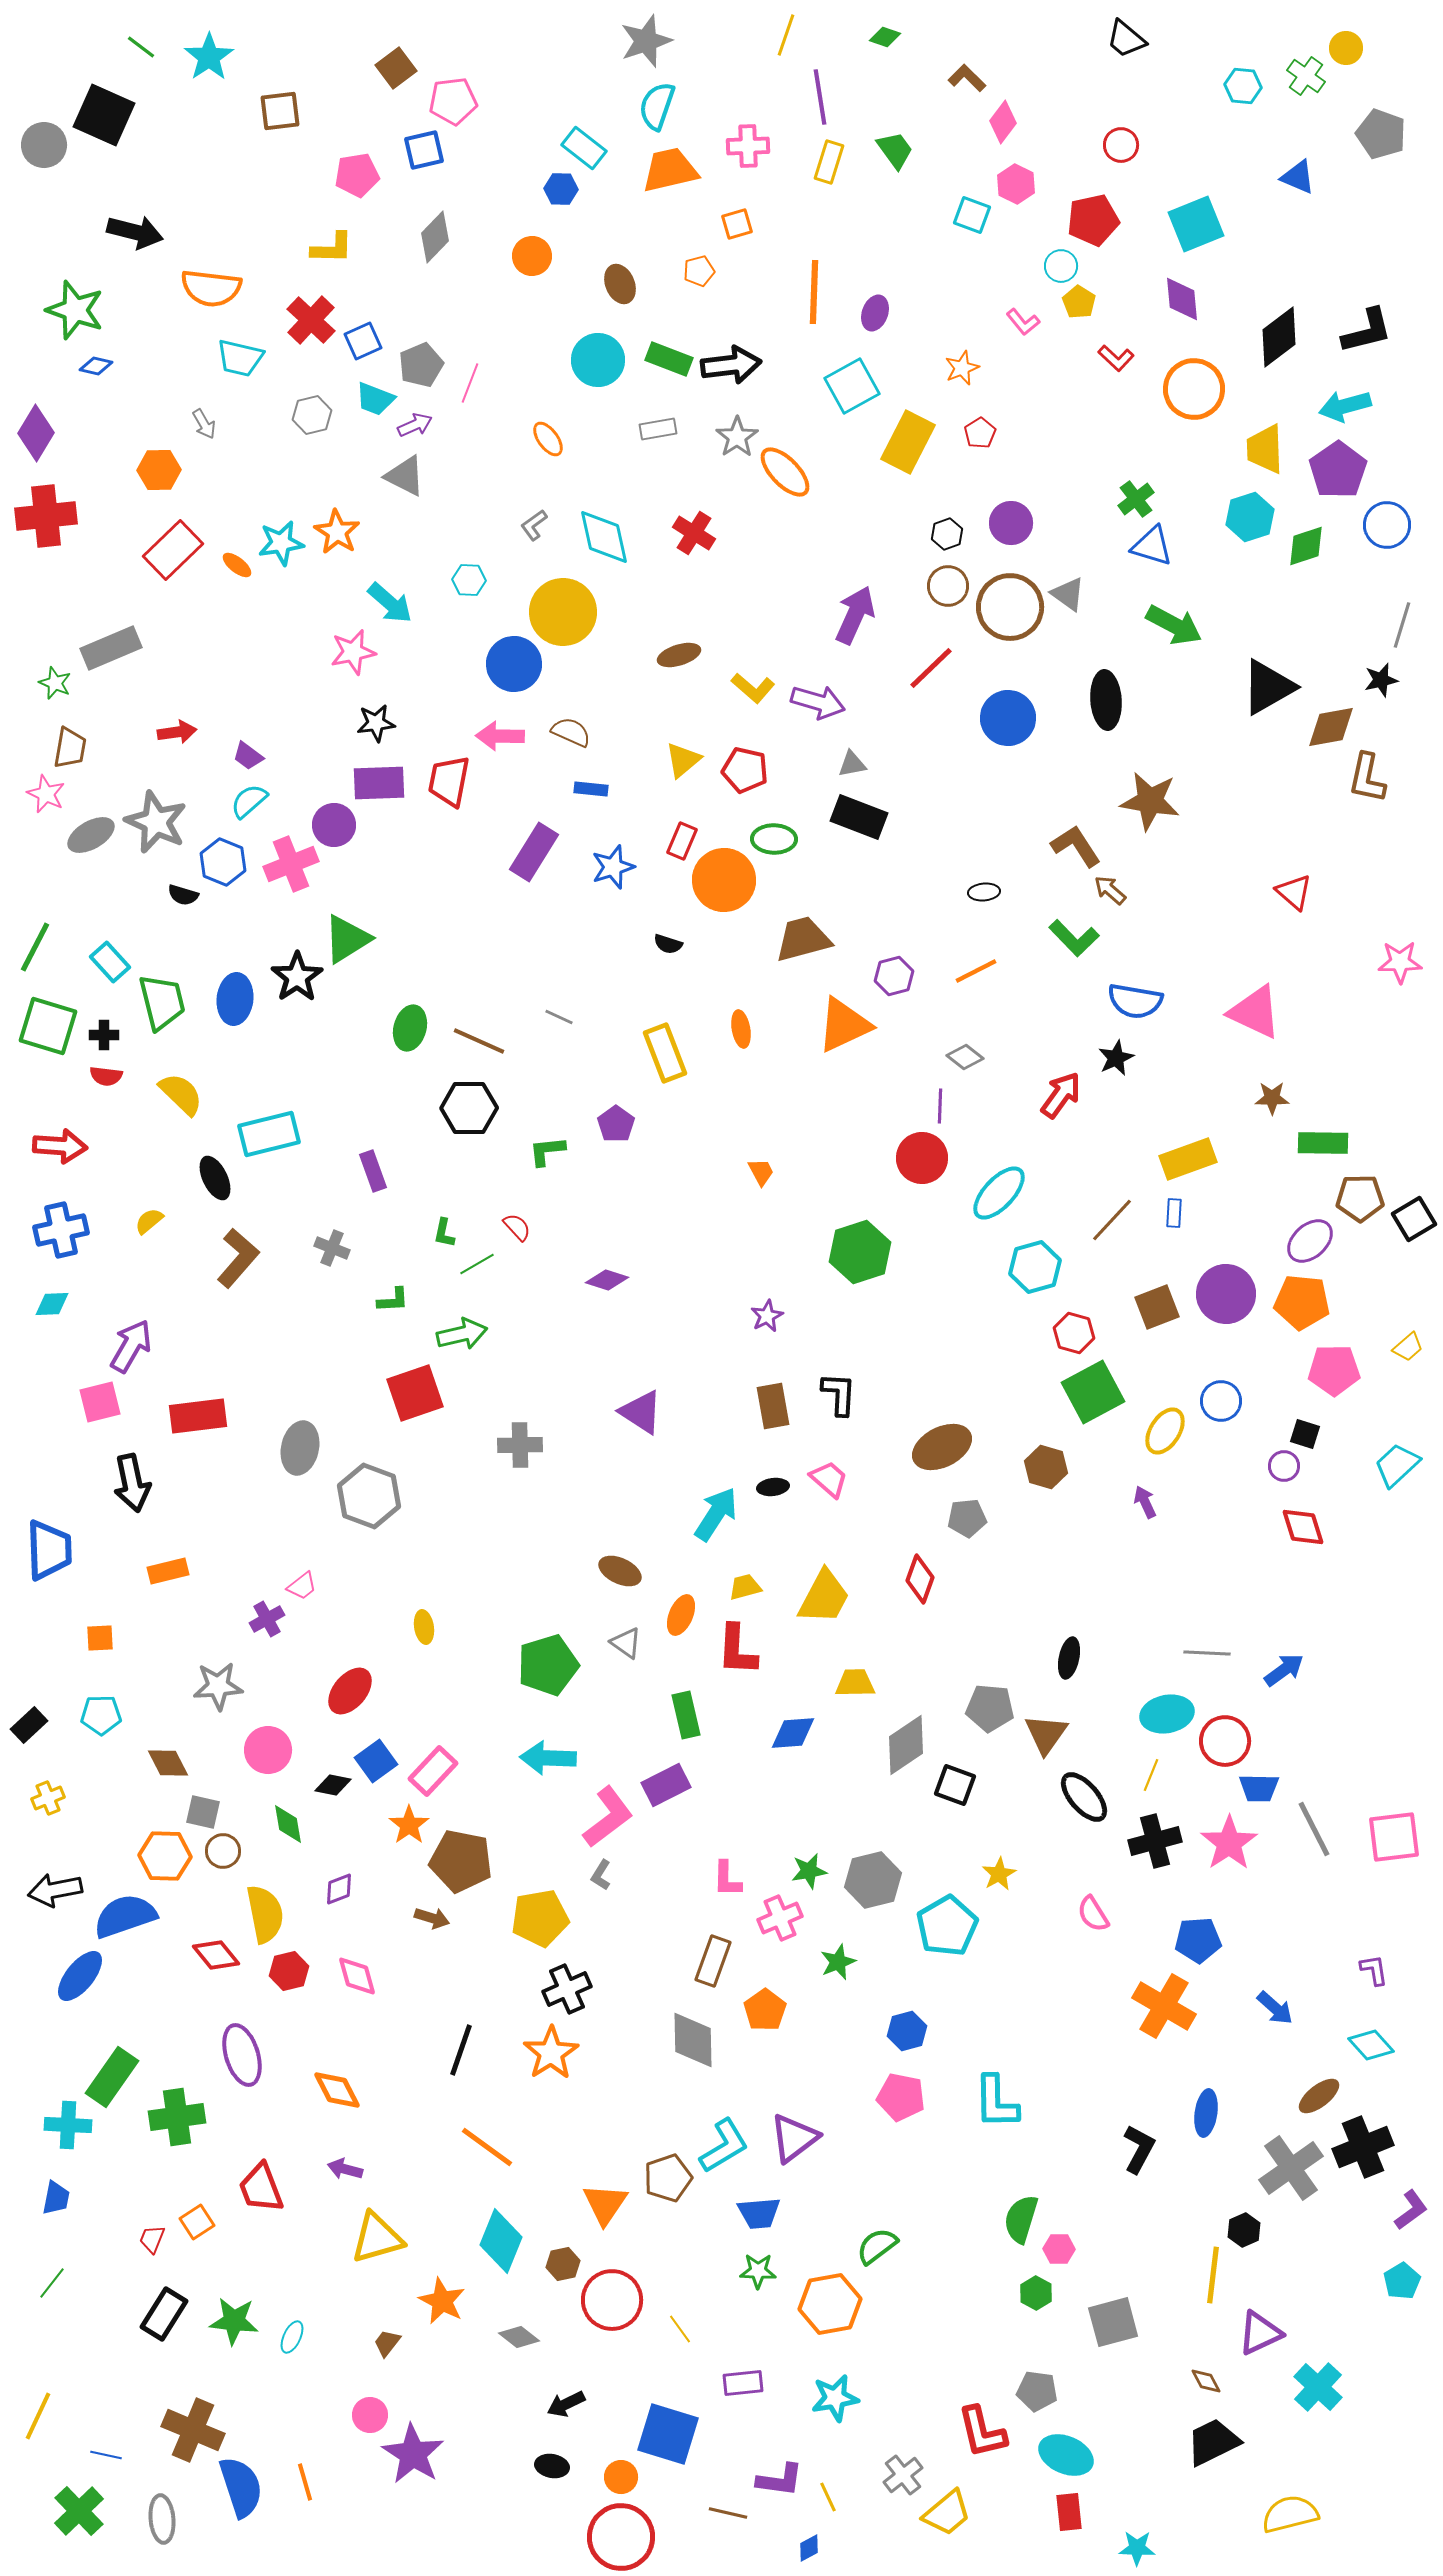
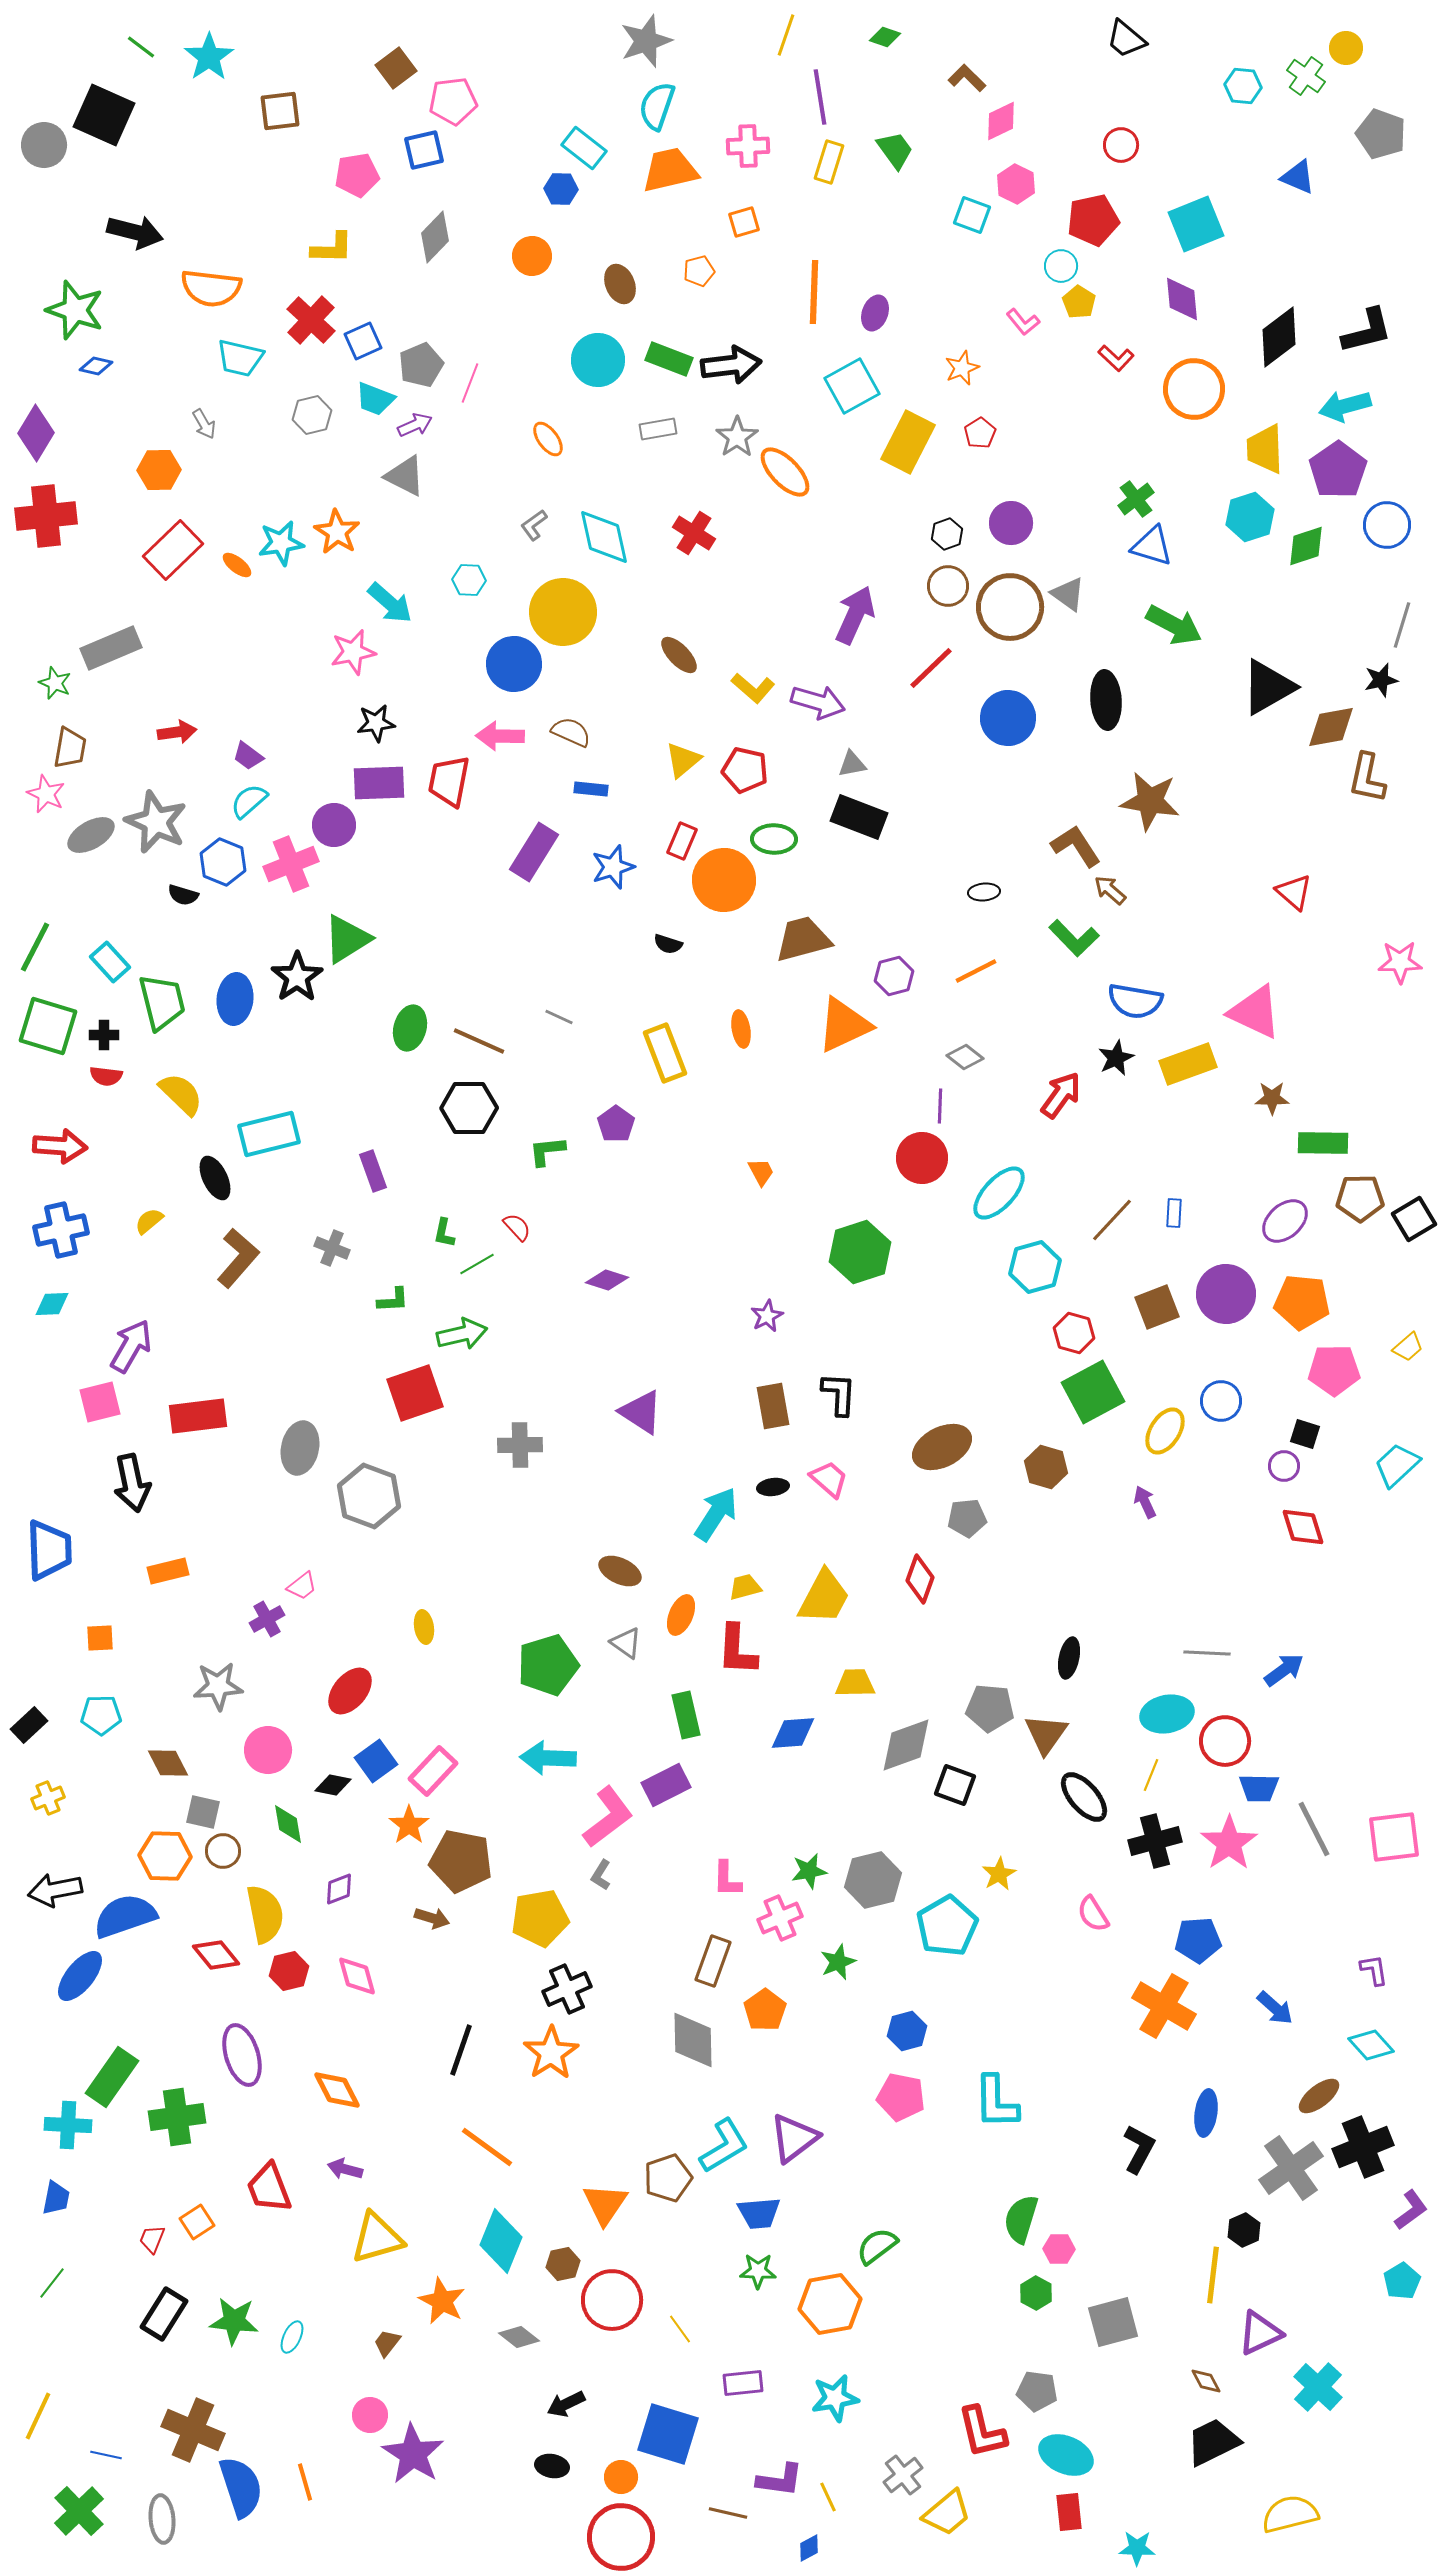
pink diamond at (1003, 122): moved 2 px left, 1 px up; rotated 27 degrees clockwise
orange square at (737, 224): moved 7 px right, 2 px up
brown ellipse at (679, 655): rotated 63 degrees clockwise
yellow rectangle at (1188, 1159): moved 95 px up
purple ellipse at (1310, 1241): moved 25 px left, 20 px up
gray diamond at (906, 1745): rotated 14 degrees clockwise
red trapezoid at (261, 2188): moved 8 px right
